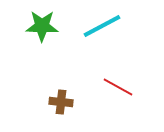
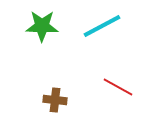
brown cross: moved 6 px left, 2 px up
